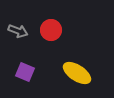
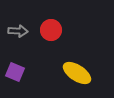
gray arrow: rotated 18 degrees counterclockwise
purple square: moved 10 px left
